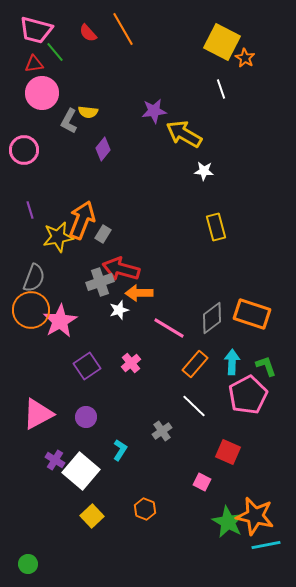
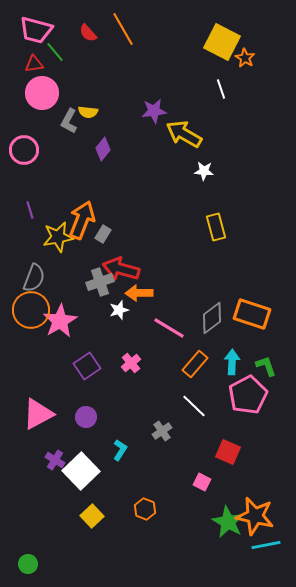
white square at (81, 471): rotated 6 degrees clockwise
